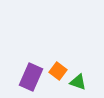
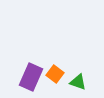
orange square: moved 3 px left, 3 px down
